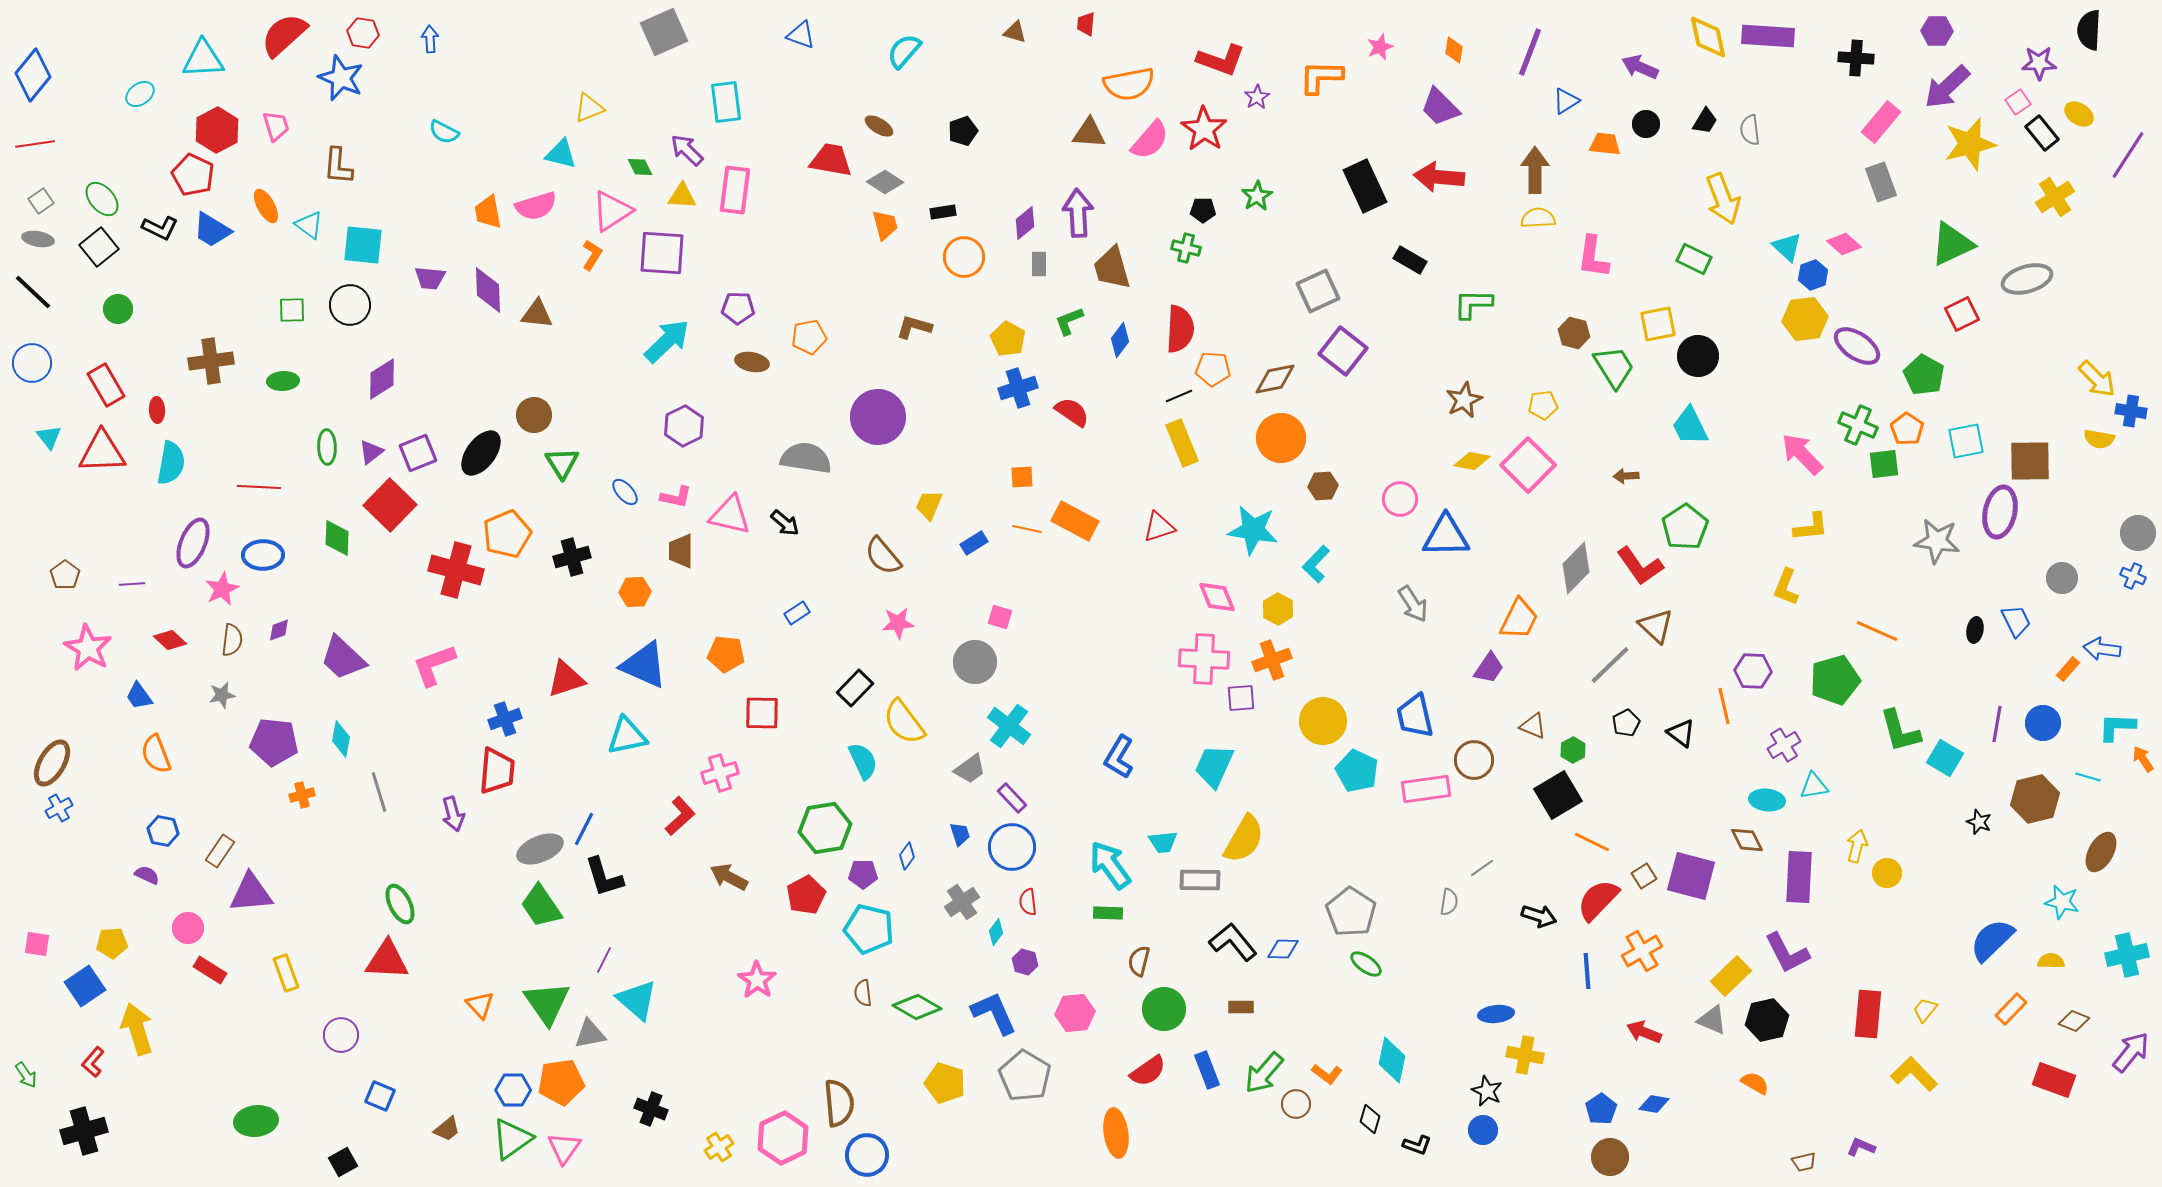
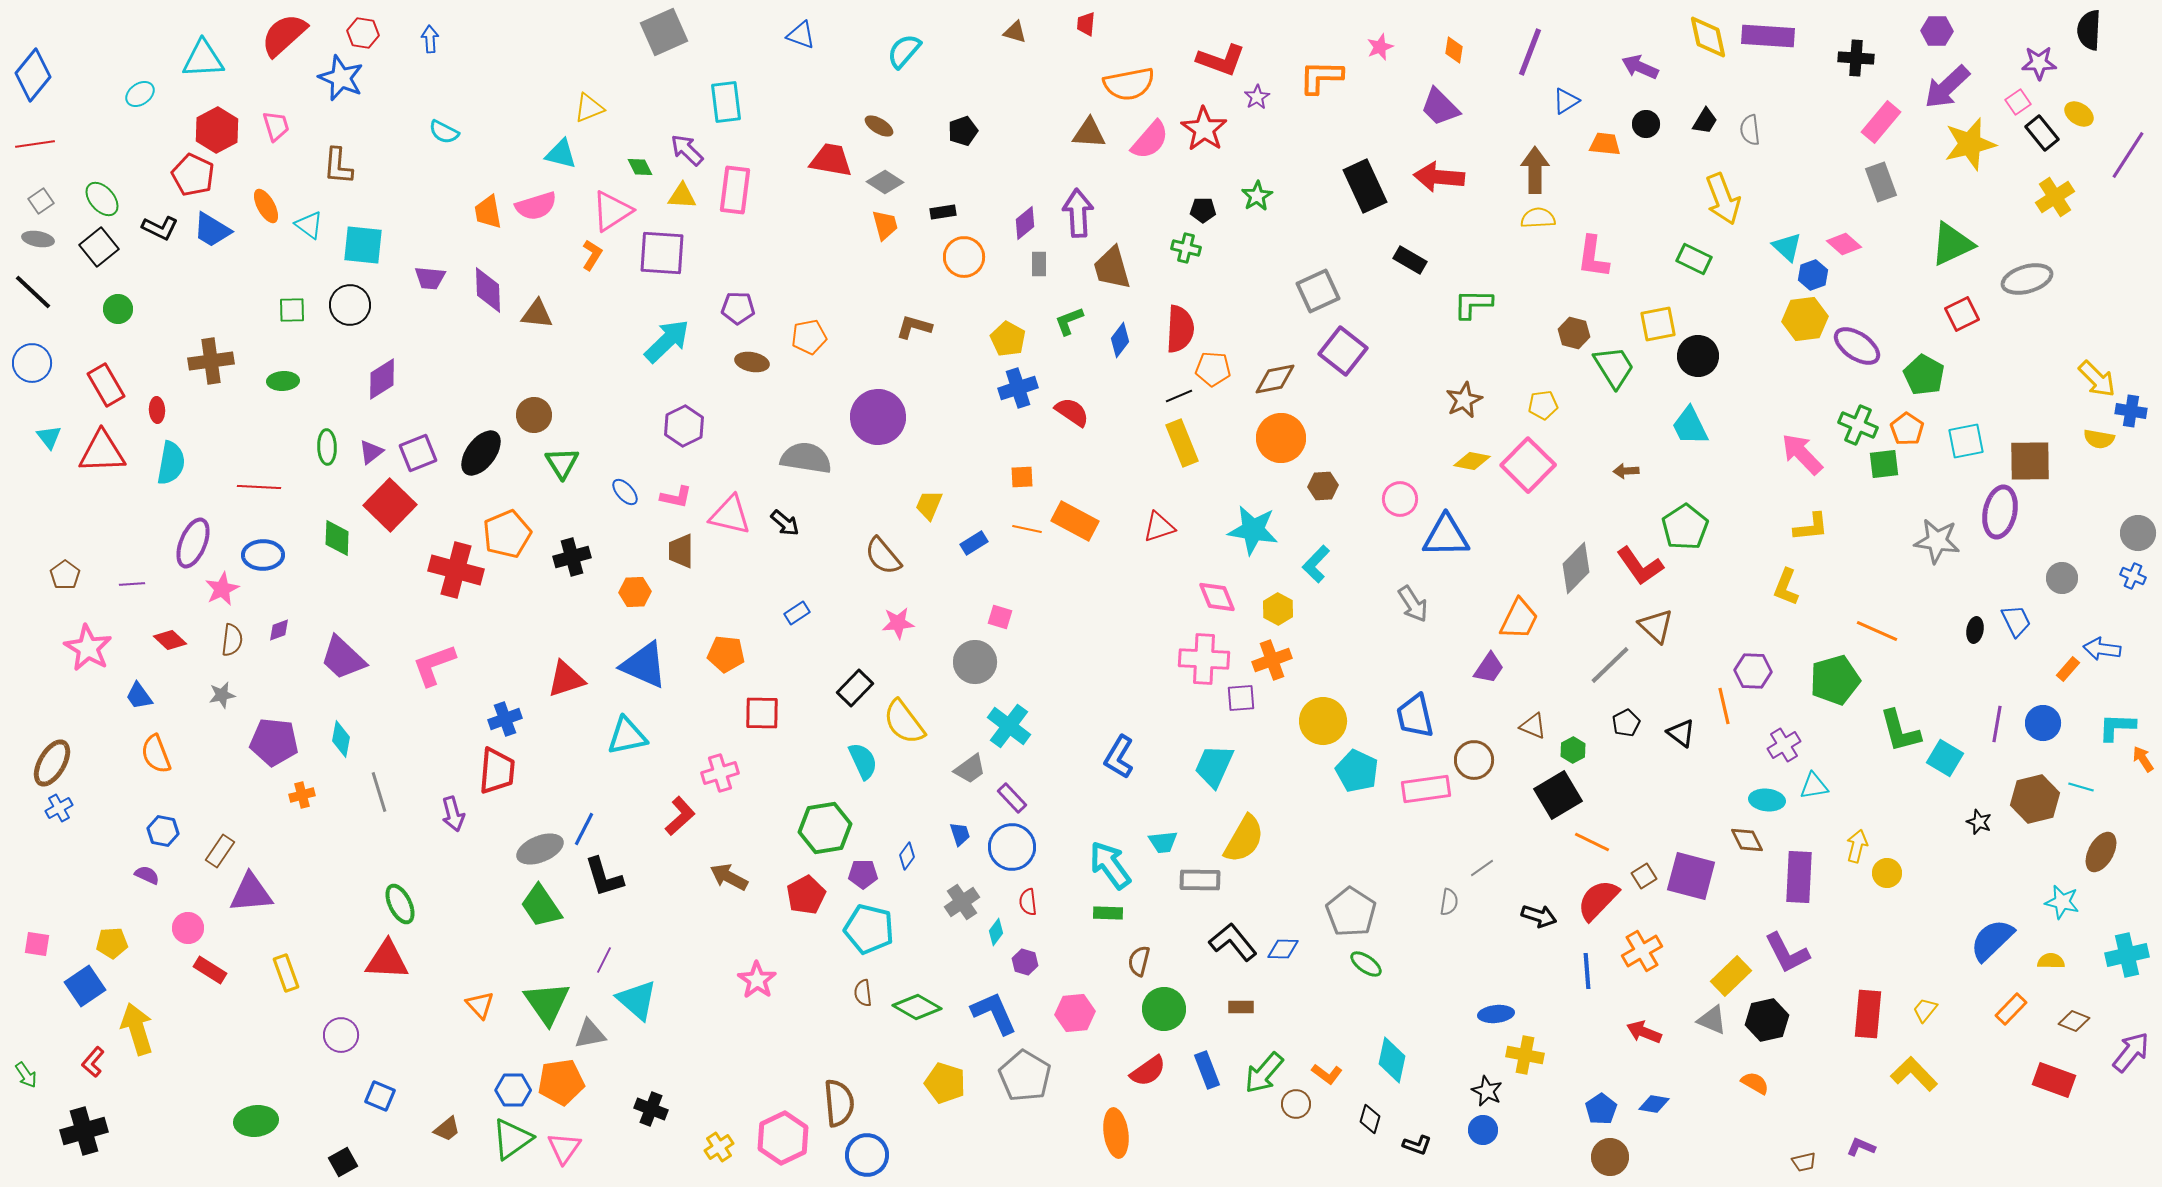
brown arrow at (1626, 476): moved 5 px up
cyan line at (2088, 777): moved 7 px left, 10 px down
